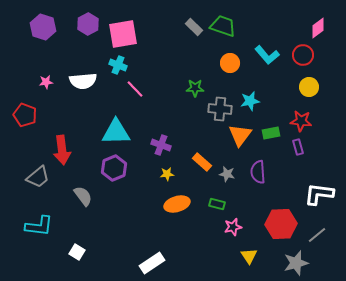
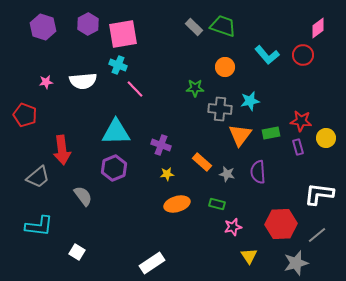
orange circle at (230, 63): moved 5 px left, 4 px down
yellow circle at (309, 87): moved 17 px right, 51 px down
